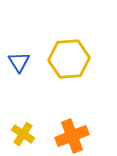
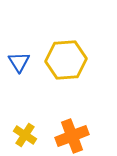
yellow hexagon: moved 3 px left, 1 px down
yellow cross: moved 2 px right, 1 px down
